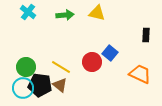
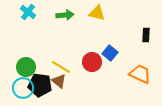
brown triangle: moved 1 px left, 4 px up
